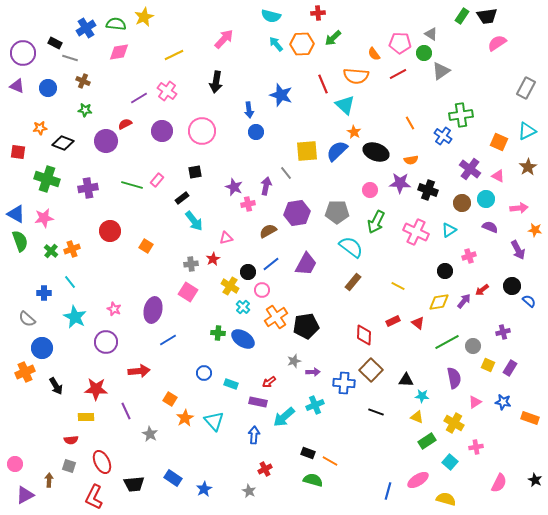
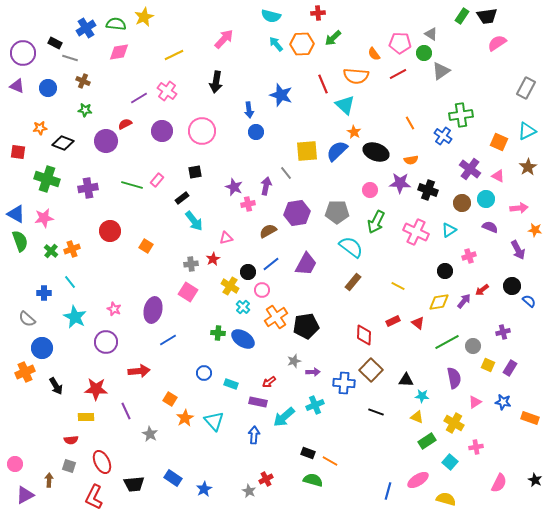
red cross at (265, 469): moved 1 px right, 10 px down
